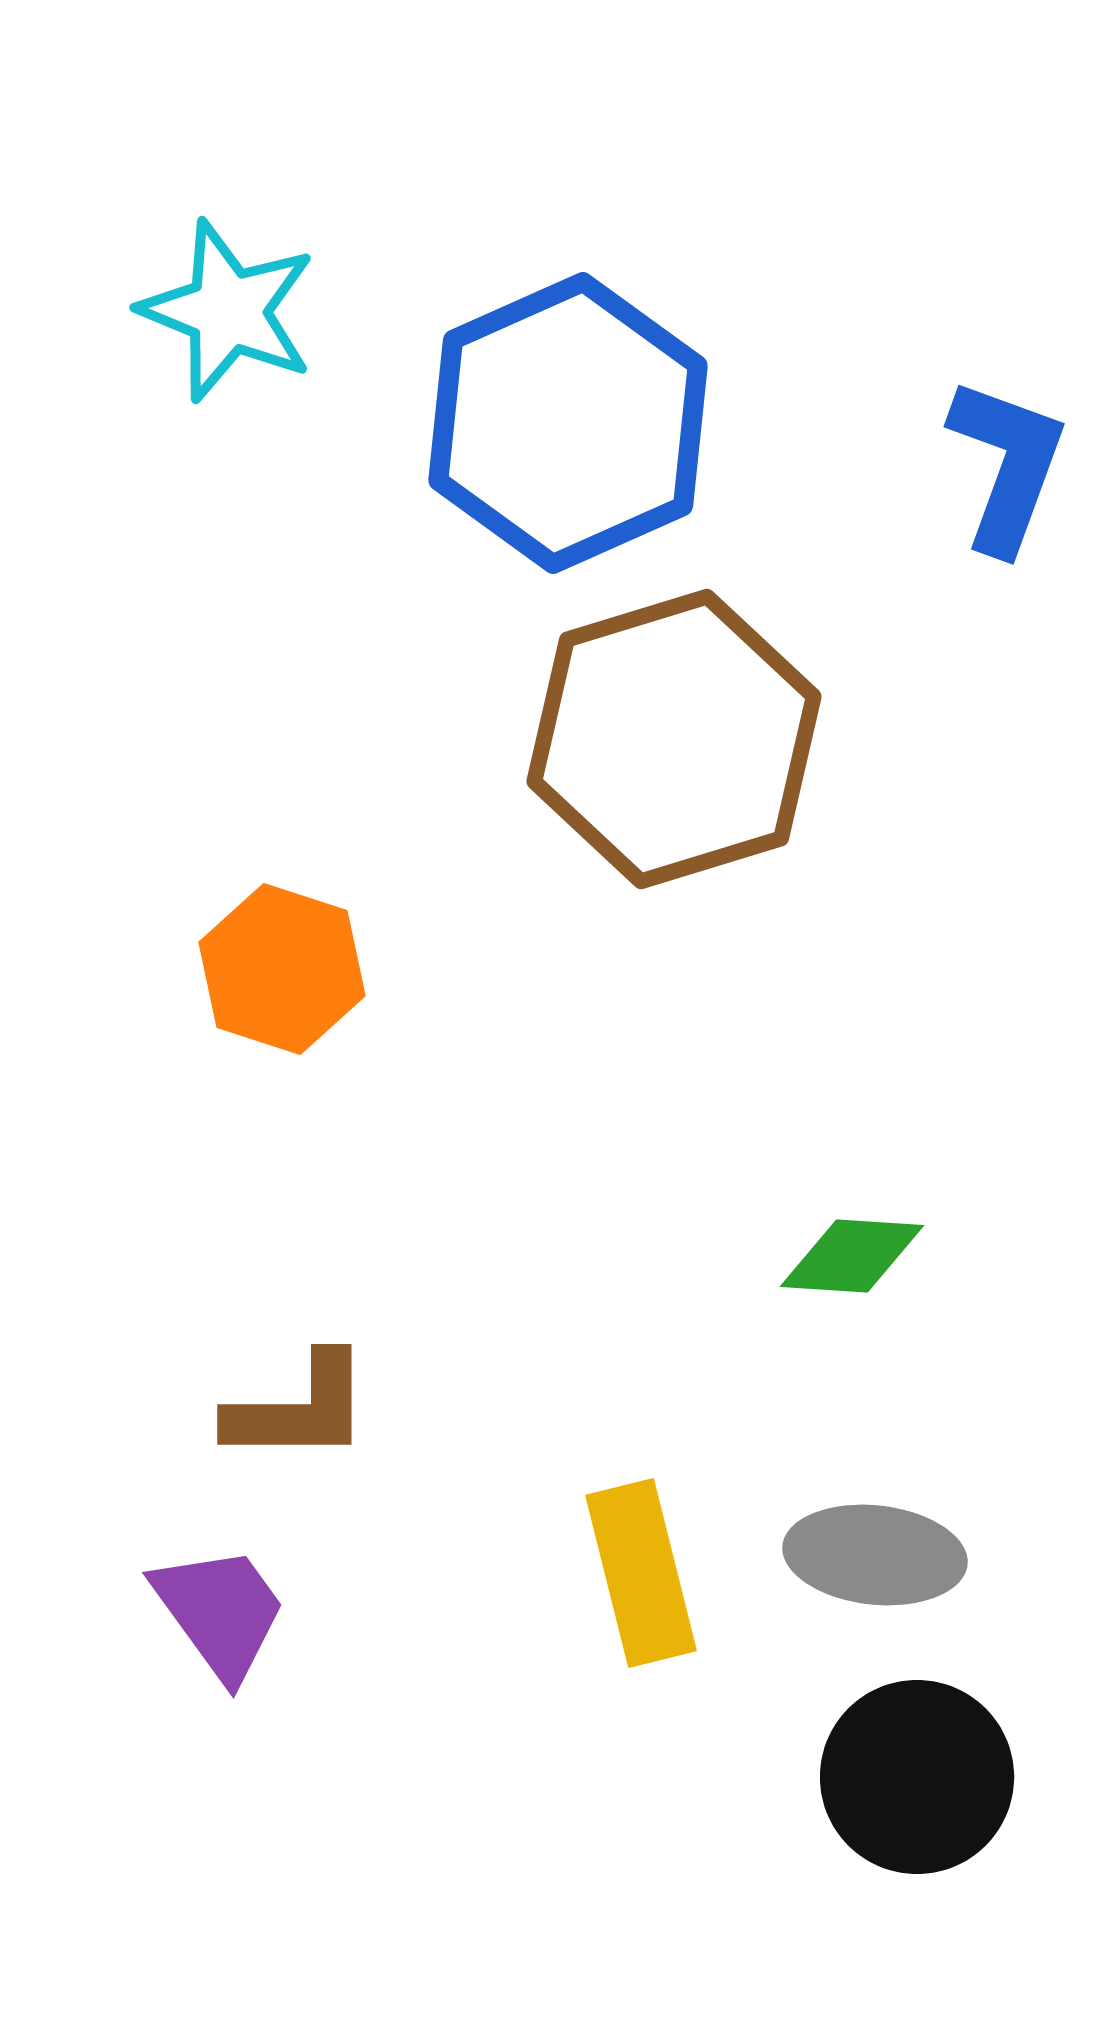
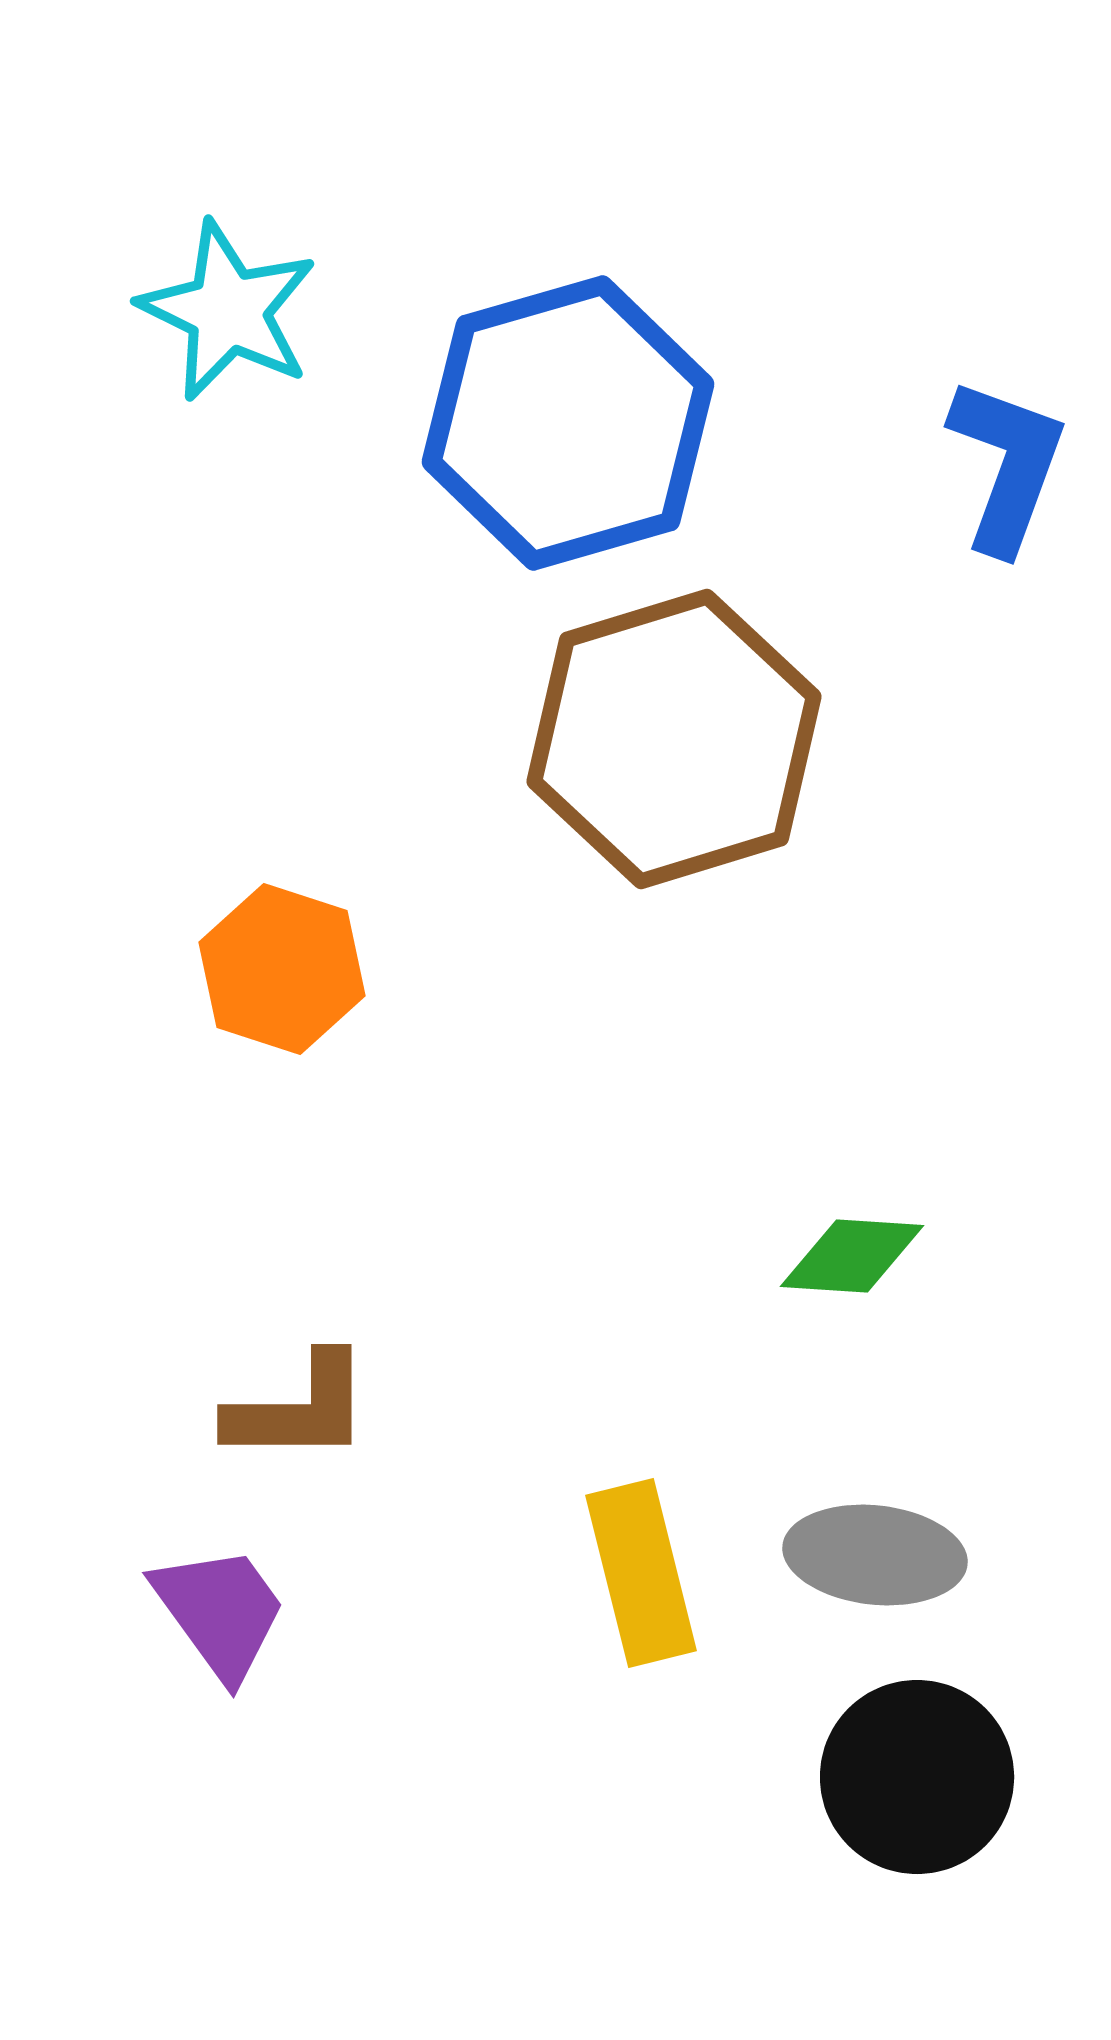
cyan star: rotated 4 degrees clockwise
blue hexagon: rotated 8 degrees clockwise
